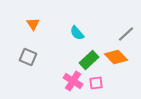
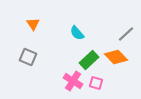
pink square: rotated 24 degrees clockwise
